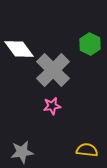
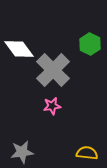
yellow semicircle: moved 3 px down
